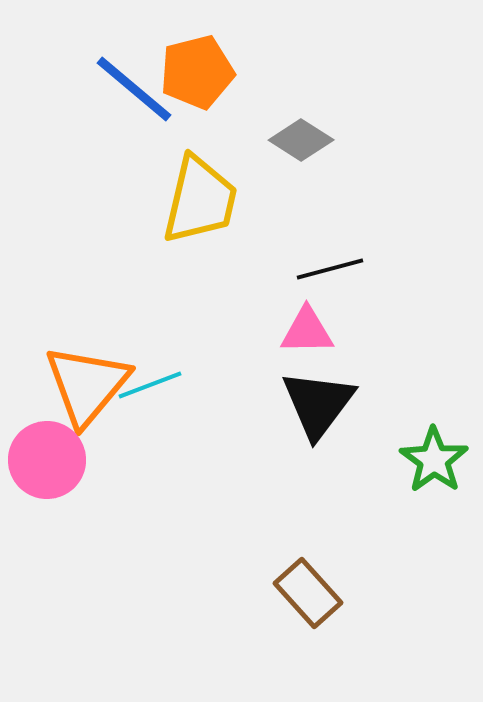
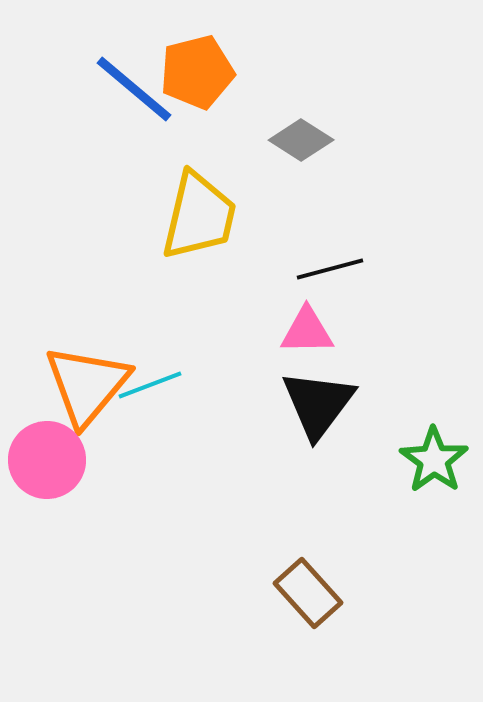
yellow trapezoid: moved 1 px left, 16 px down
